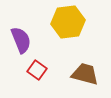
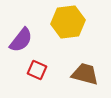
purple semicircle: rotated 60 degrees clockwise
red square: rotated 12 degrees counterclockwise
